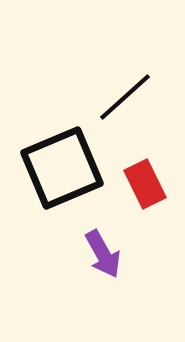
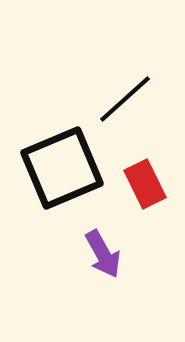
black line: moved 2 px down
